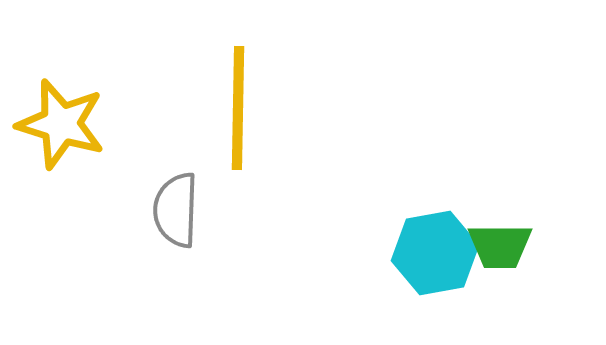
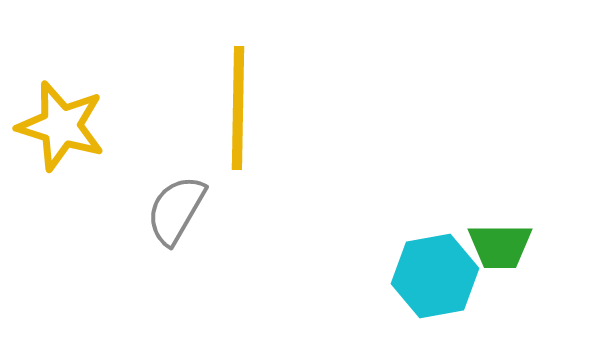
yellow star: moved 2 px down
gray semicircle: rotated 28 degrees clockwise
cyan hexagon: moved 23 px down
